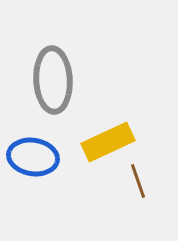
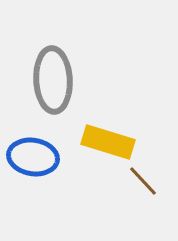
yellow rectangle: rotated 42 degrees clockwise
brown line: moved 5 px right; rotated 24 degrees counterclockwise
